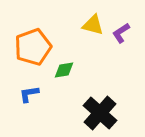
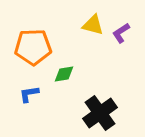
orange pentagon: rotated 18 degrees clockwise
green diamond: moved 4 px down
black cross: rotated 12 degrees clockwise
